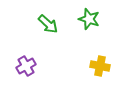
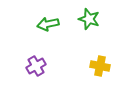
green arrow: rotated 125 degrees clockwise
purple cross: moved 10 px right
